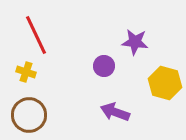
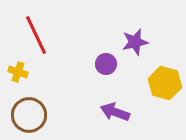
purple star: rotated 20 degrees counterclockwise
purple circle: moved 2 px right, 2 px up
yellow cross: moved 8 px left
